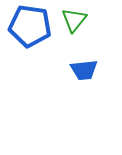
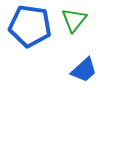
blue trapezoid: rotated 36 degrees counterclockwise
